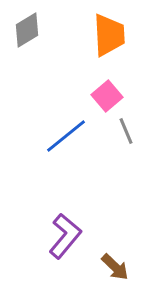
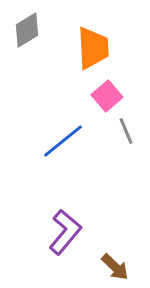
orange trapezoid: moved 16 px left, 13 px down
blue line: moved 3 px left, 5 px down
purple L-shape: moved 4 px up
